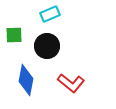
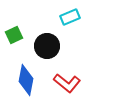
cyan rectangle: moved 20 px right, 3 px down
green square: rotated 24 degrees counterclockwise
red L-shape: moved 4 px left
